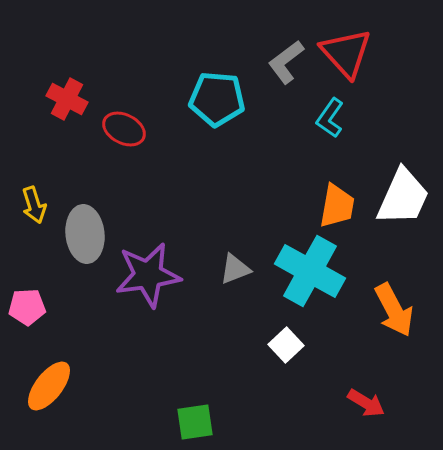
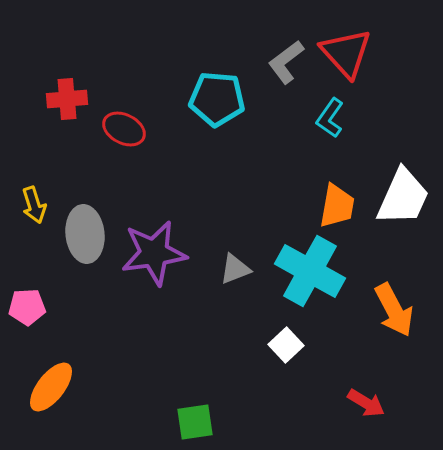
red cross: rotated 33 degrees counterclockwise
purple star: moved 6 px right, 22 px up
orange ellipse: moved 2 px right, 1 px down
